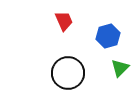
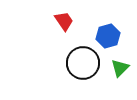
red trapezoid: rotated 10 degrees counterclockwise
black circle: moved 15 px right, 10 px up
